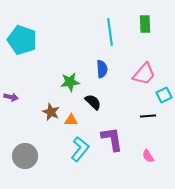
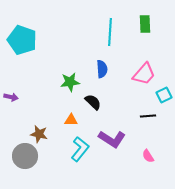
cyan line: rotated 12 degrees clockwise
brown star: moved 12 px left, 22 px down; rotated 12 degrees counterclockwise
purple L-shape: rotated 132 degrees clockwise
